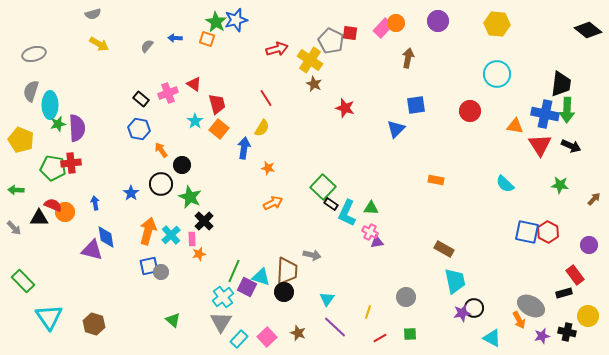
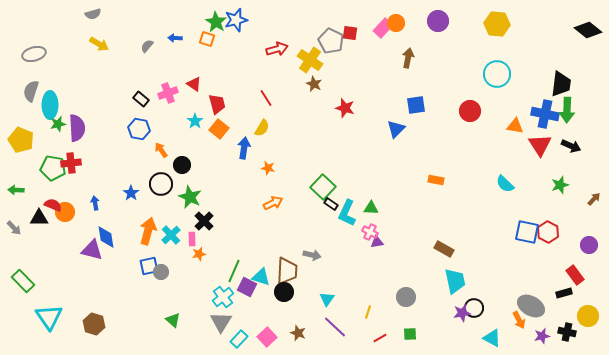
green star at (560, 185): rotated 24 degrees counterclockwise
